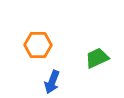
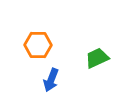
blue arrow: moved 1 px left, 2 px up
